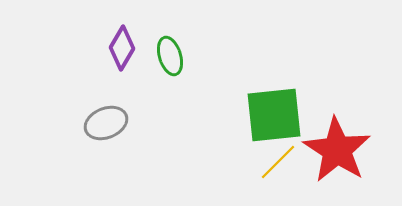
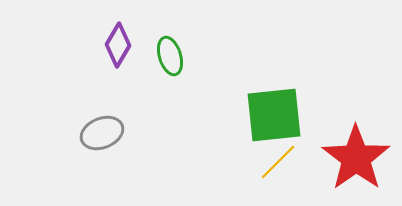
purple diamond: moved 4 px left, 3 px up
gray ellipse: moved 4 px left, 10 px down
red star: moved 19 px right, 8 px down; rotated 4 degrees clockwise
